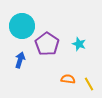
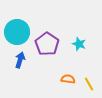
cyan circle: moved 5 px left, 6 px down
